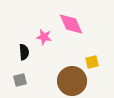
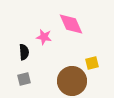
yellow square: moved 1 px down
gray square: moved 4 px right, 1 px up
